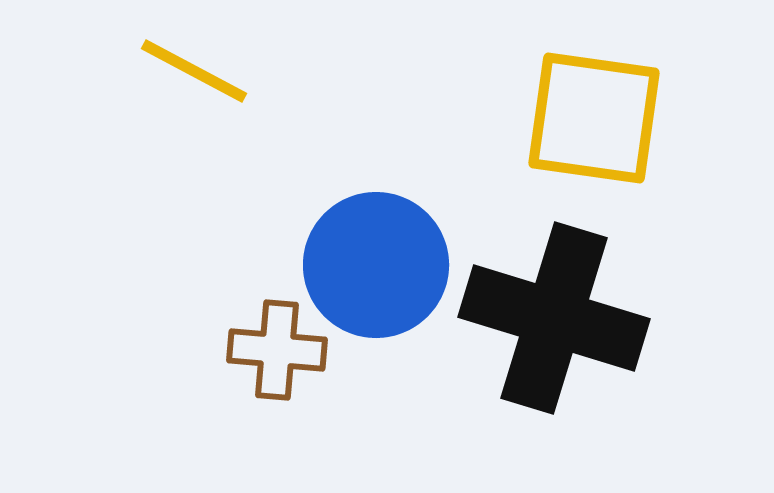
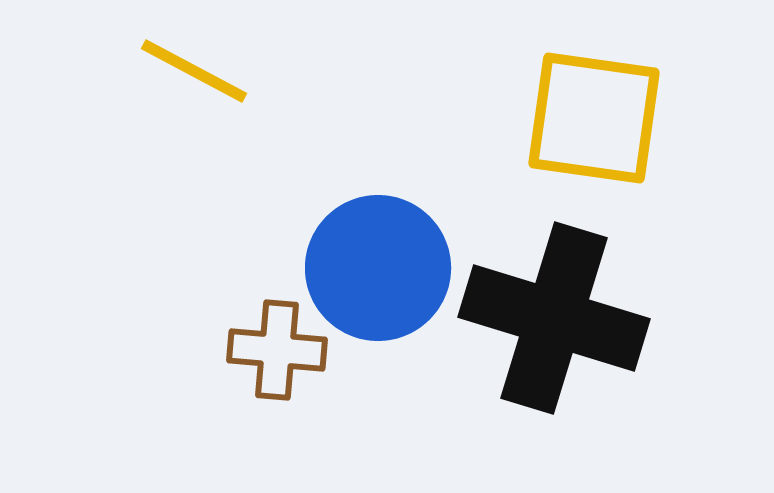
blue circle: moved 2 px right, 3 px down
